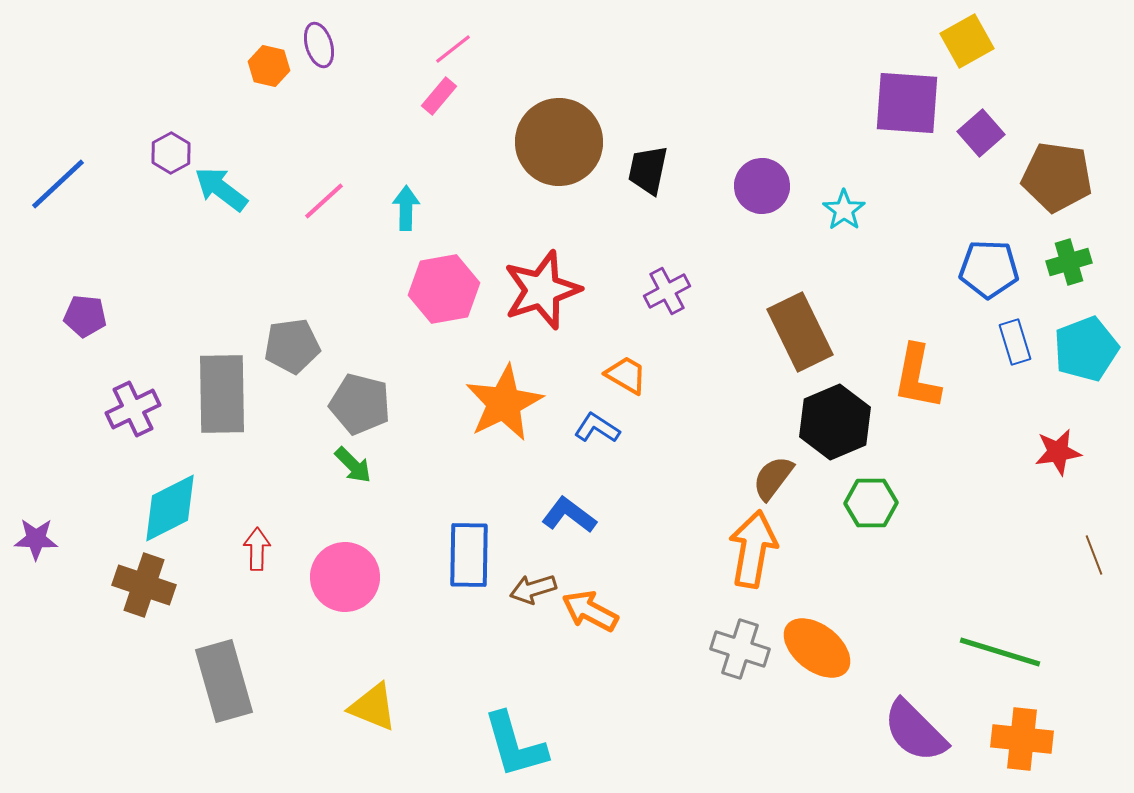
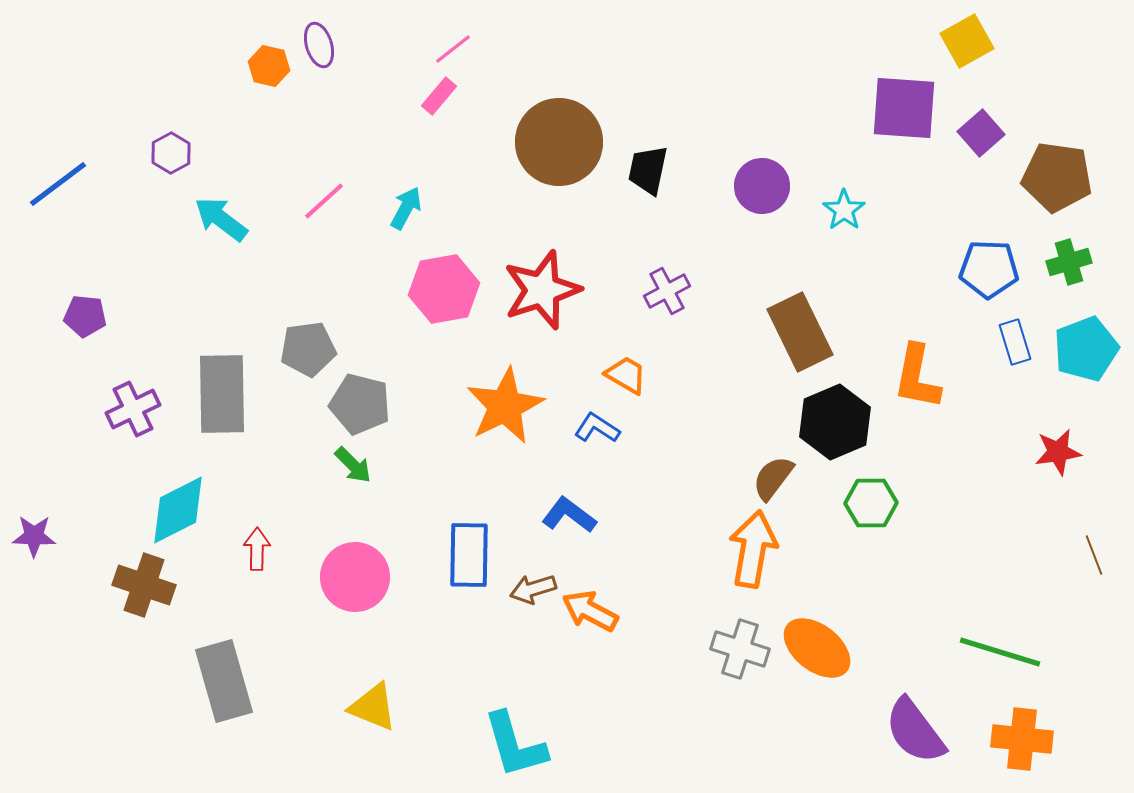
purple square at (907, 103): moved 3 px left, 5 px down
blue line at (58, 184): rotated 6 degrees clockwise
cyan arrow at (221, 189): moved 30 px down
cyan arrow at (406, 208): rotated 27 degrees clockwise
gray pentagon at (292, 346): moved 16 px right, 3 px down
orange star at (504, 403): moved 1 px right, 3 px down
cyan diamond at (170, 508): moved 8 px right, 2 px down
purple star at (36, 539): moved 2 px left, 3 px up
pink circle at (345, 577): moved 10 px right
purple semicircle at (915, 731): rotated 8 degrees clockwise
